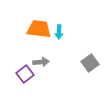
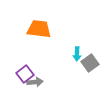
cyan arrow: moved 18 px right, 22 px down
gray arrow: moved 6 px left, 20 px down
